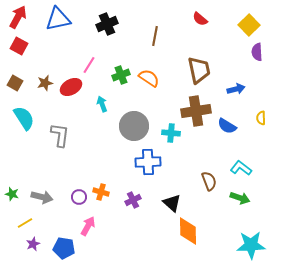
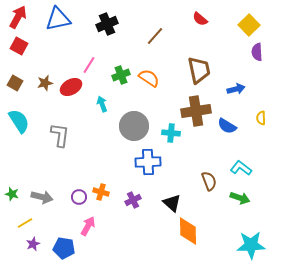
brown line: rotated 30 degrees clockwise
cyan semicircle: moved 5 px left, 3 px down
